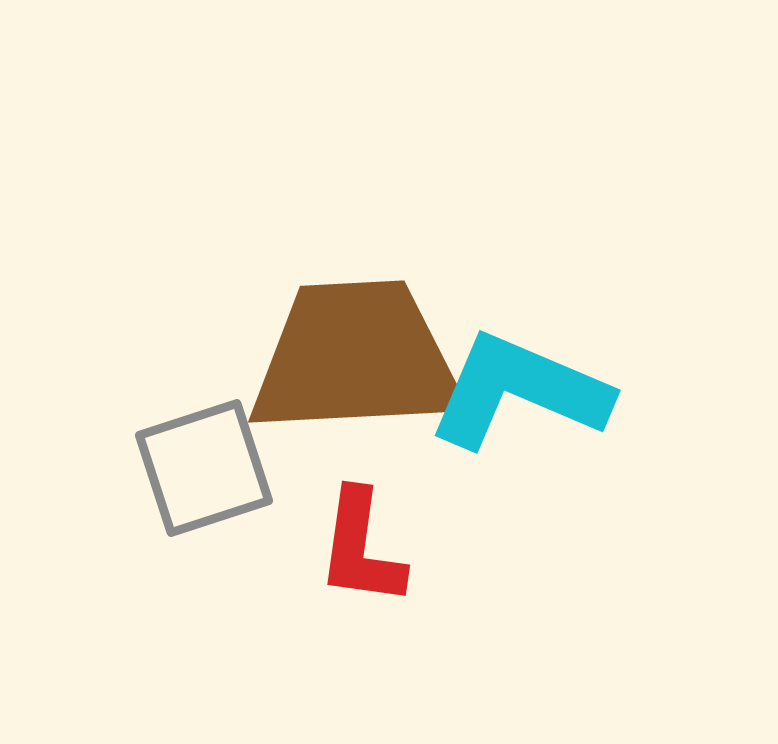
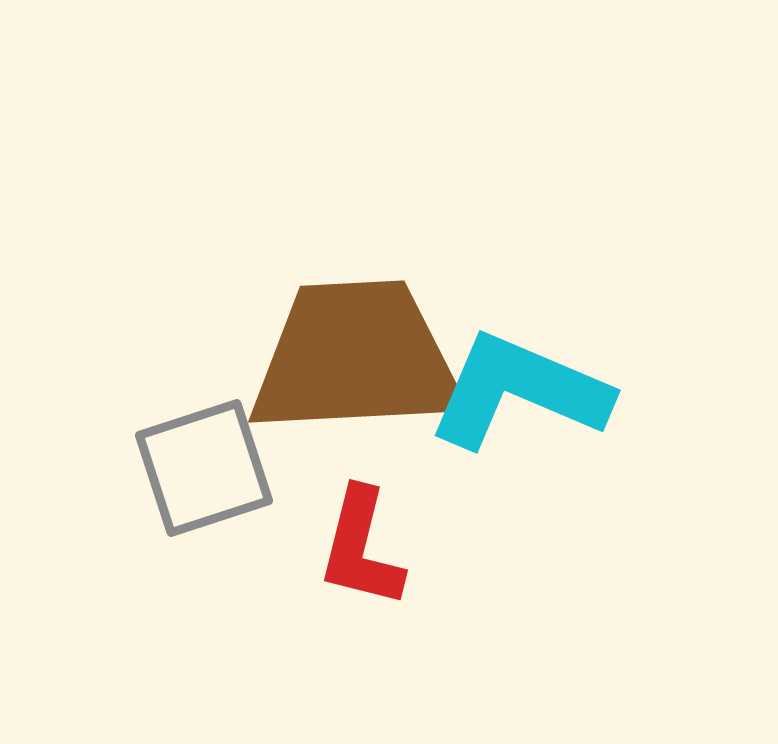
red L-shape: rotated 6 degrees clockwise
